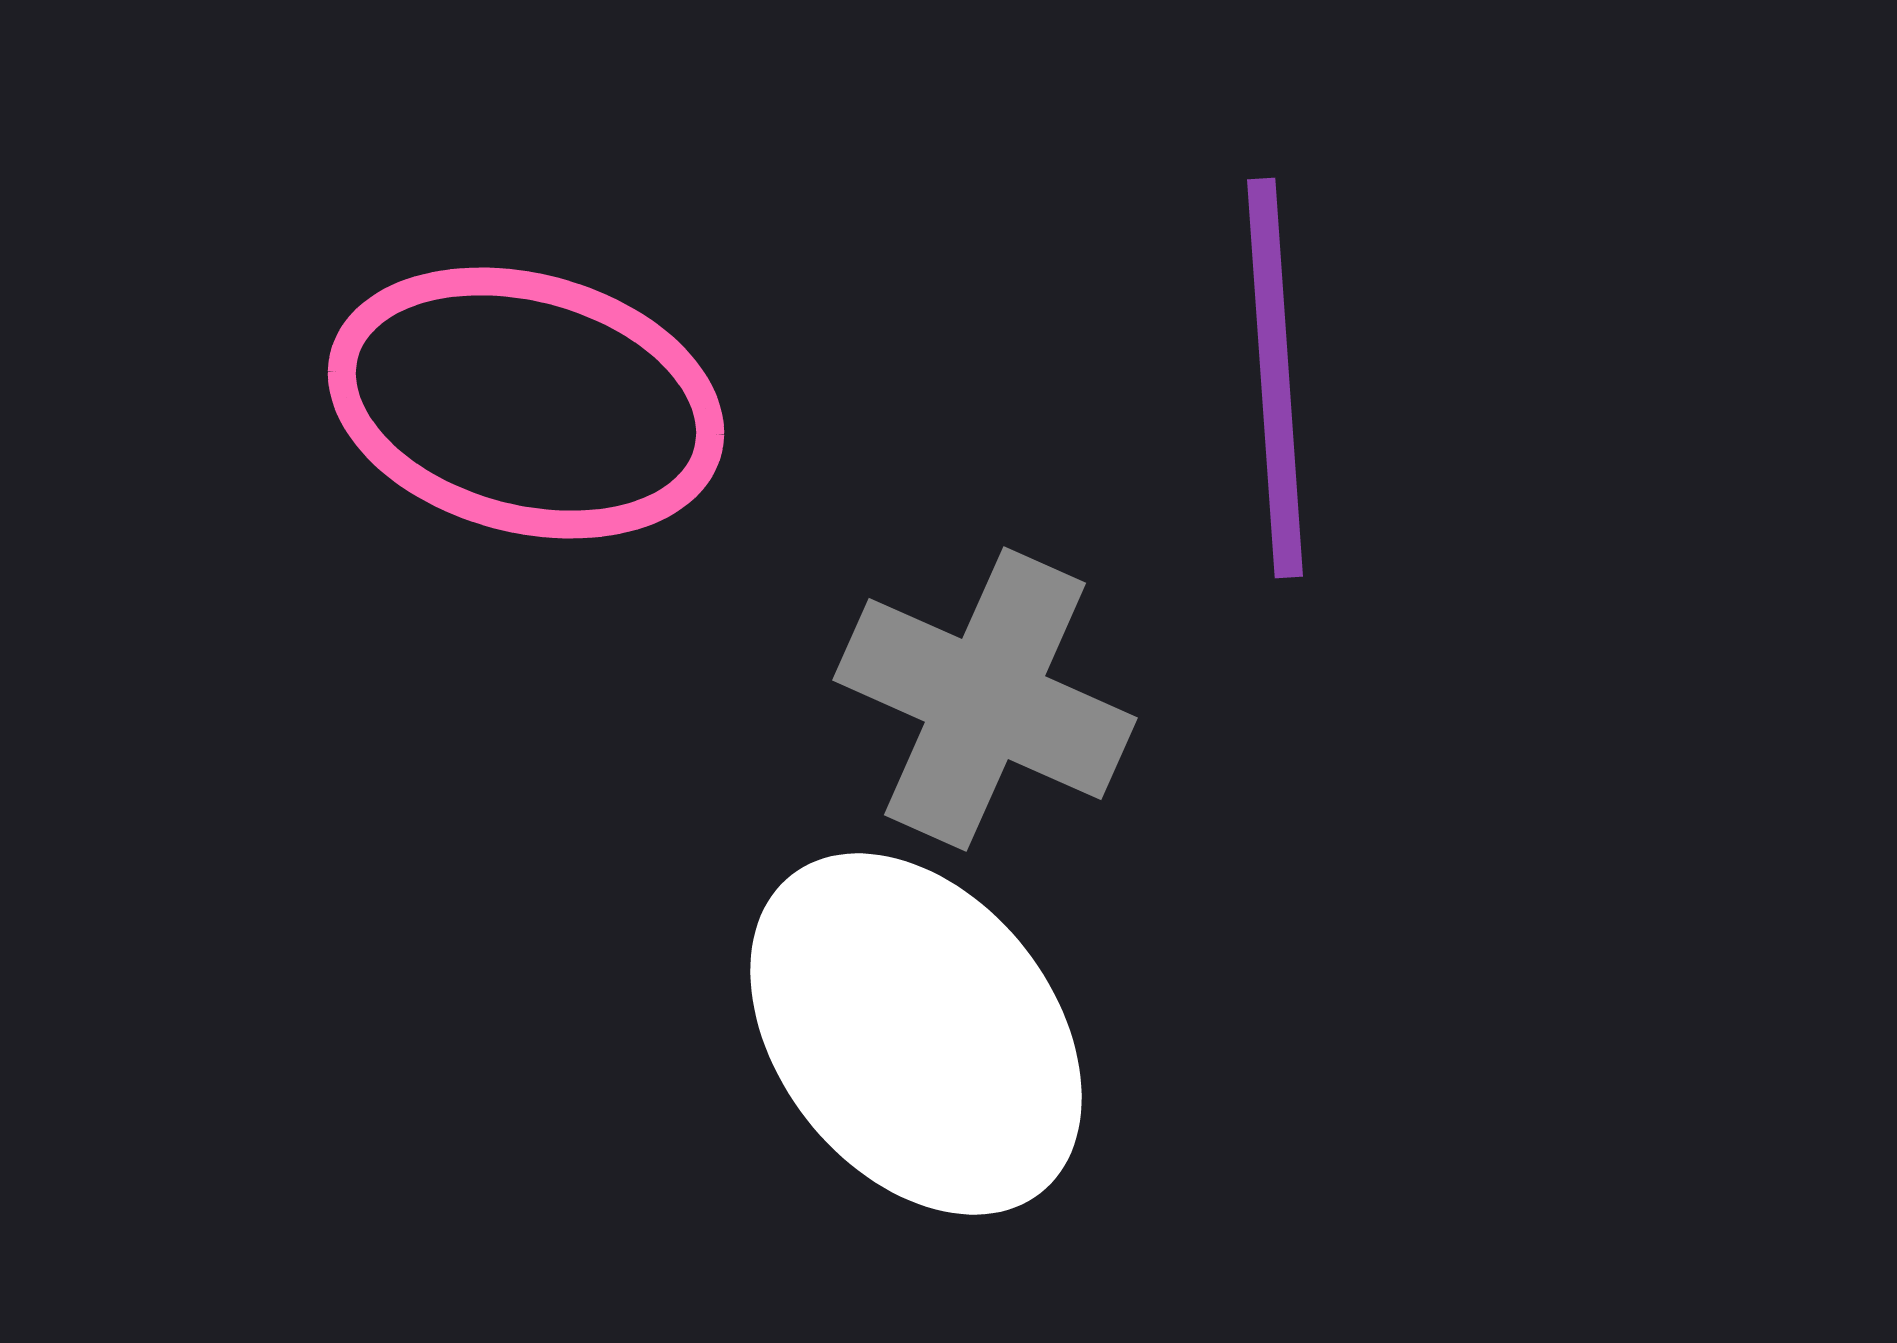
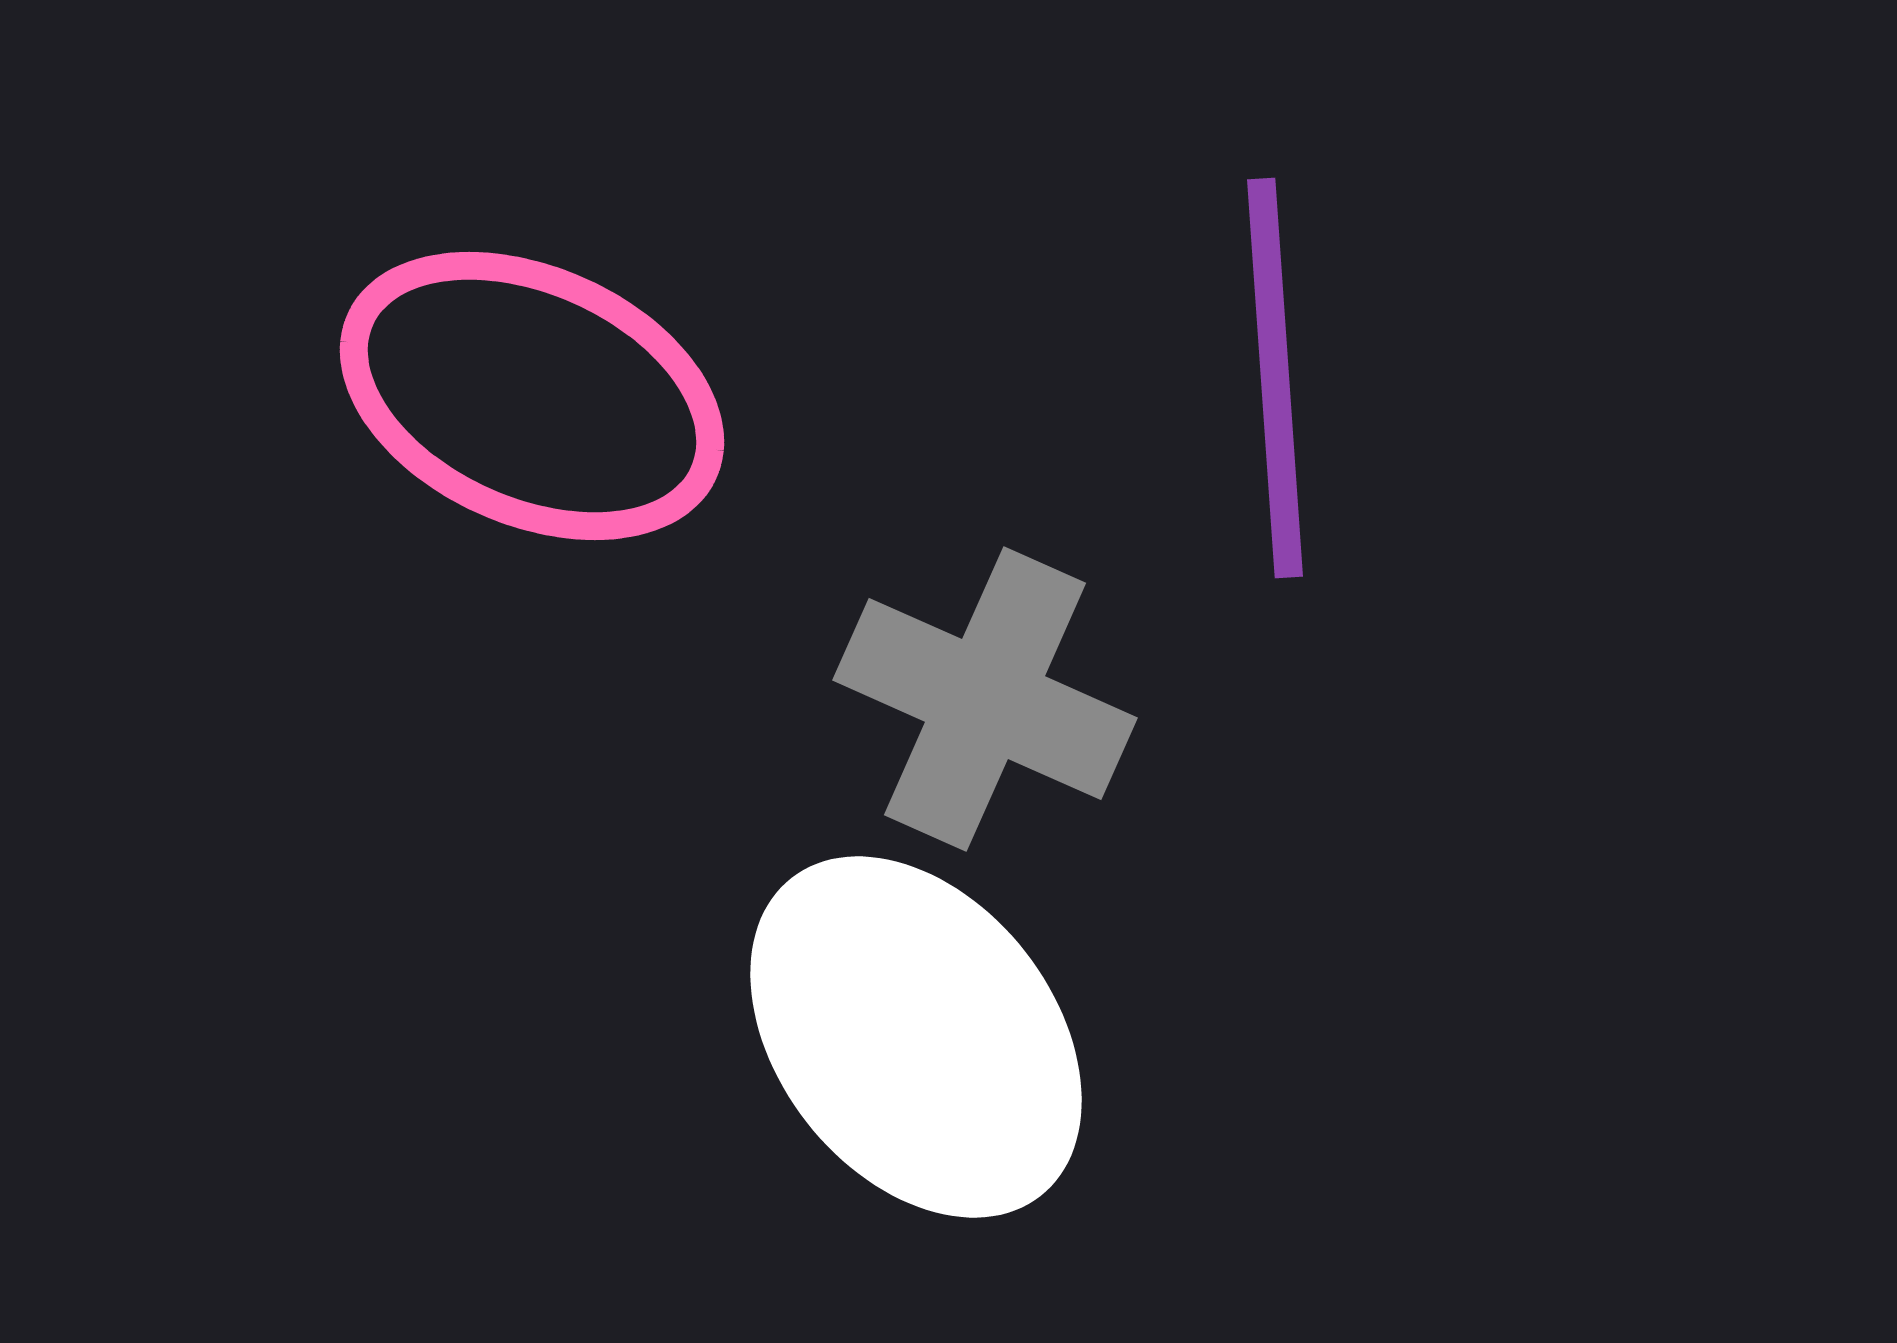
pink ellipse: moved 6 px right, 7 px up; rotated 9 degrees clockwise
white ellipse: moved 3 px down
